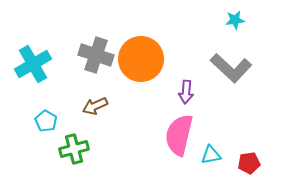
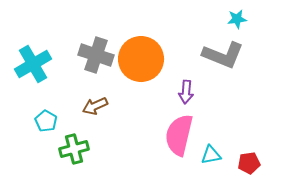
cyan star: moved 2 px right, 1 px up
gray L-shape: moved 8 px left, 13 px up; rotated 21 degrees counterclockwise
